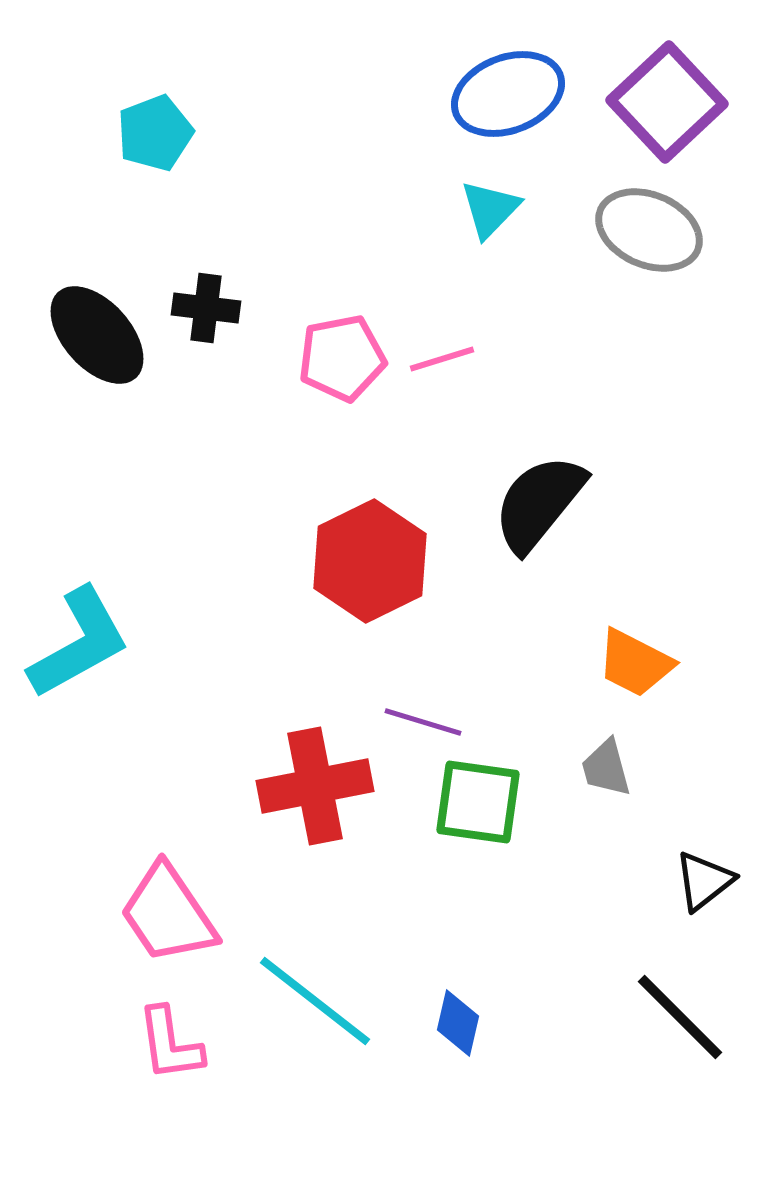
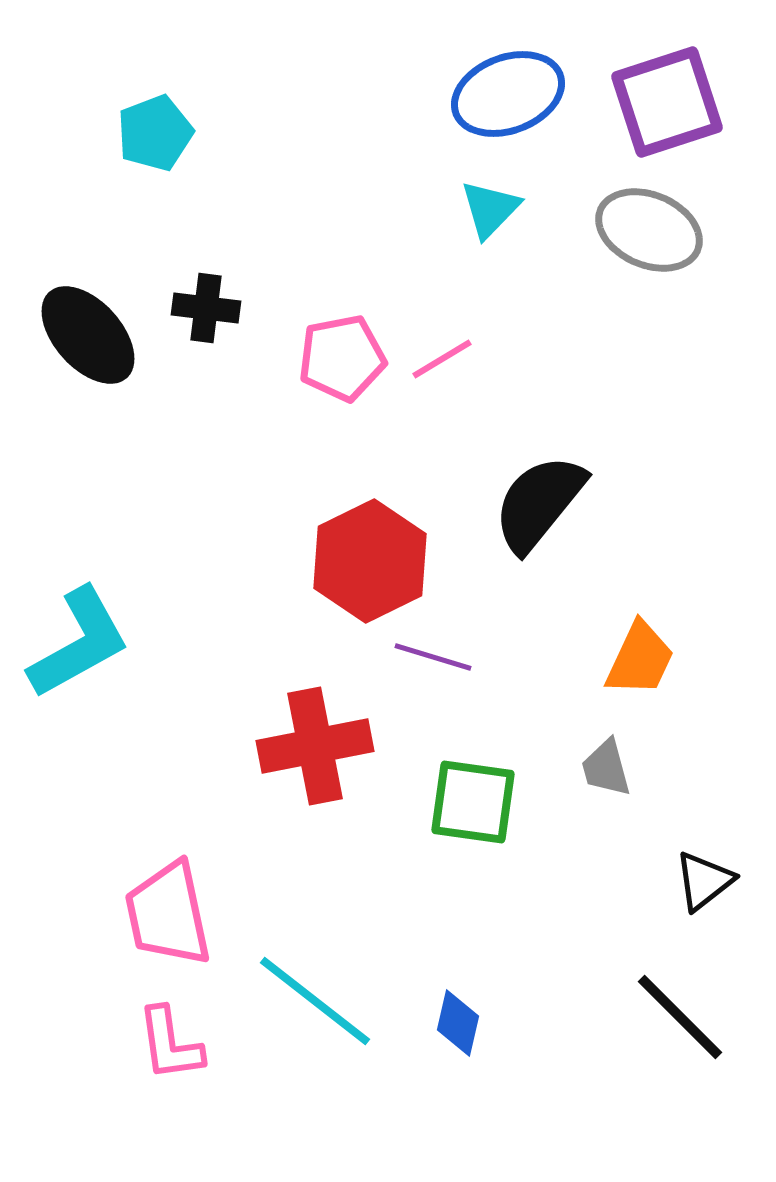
purple square: rotated 25 degrees clockwise
black ellipse: moved 9 px left
pink line: rotated 14 degrees counterclockwise
orange trapezoid: moved 5 px right, 4 px up; rotated 92 degrees counterclockwise
purple line: moved 10 px right, 65 px up
red cross: moved 40 px up
green square: moved 5 px left
pink trapezoid: rotated 22 degrees clockwise
